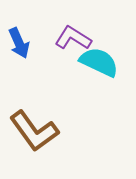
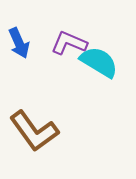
purple L-shape: moved 4 px left, 5 px down; rotated 9 degrees counterclockwise
cyan semicircle: rotated 6 degrees clockwise
